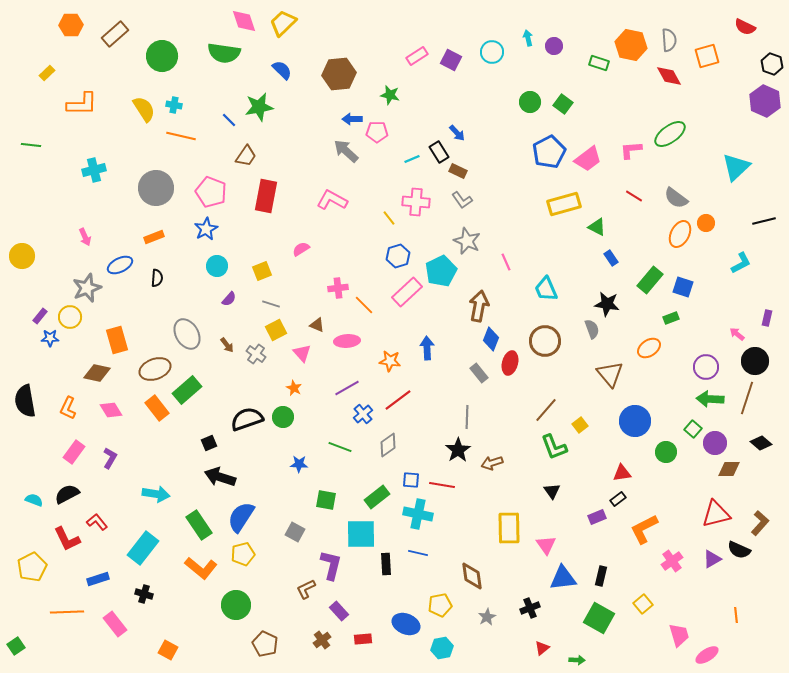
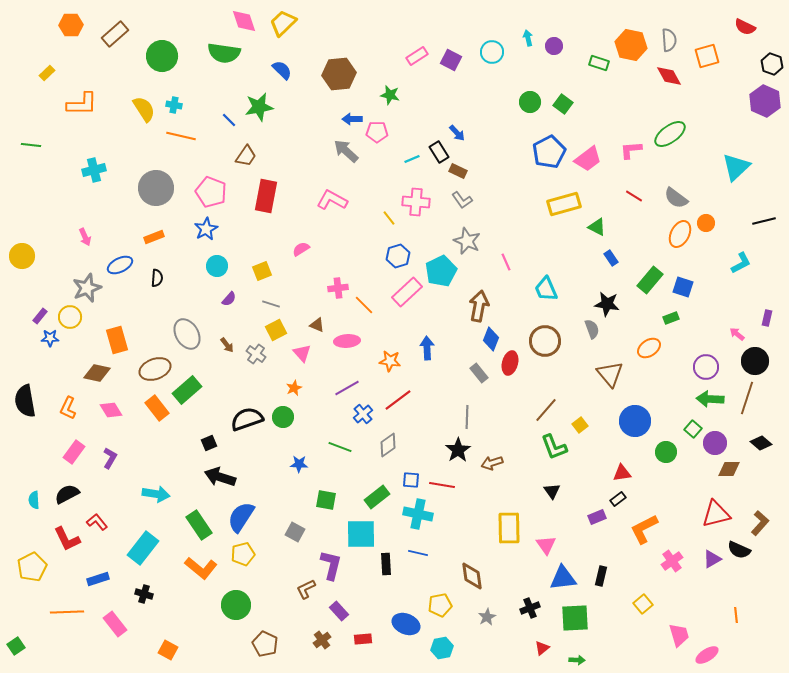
orange star at (294, 388): rotated 21 degrees clockwise
cyan semicircle at (34, 500): rotated 114 degrees counterclockwise
green square at (599, 618): moved 24 px left; rotated 32 degrees counterclockwise
